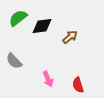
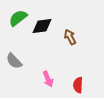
brown arrow: rotated 77 degrees counterclockwise
red semicircle: rotated 21 degrees clockwise
